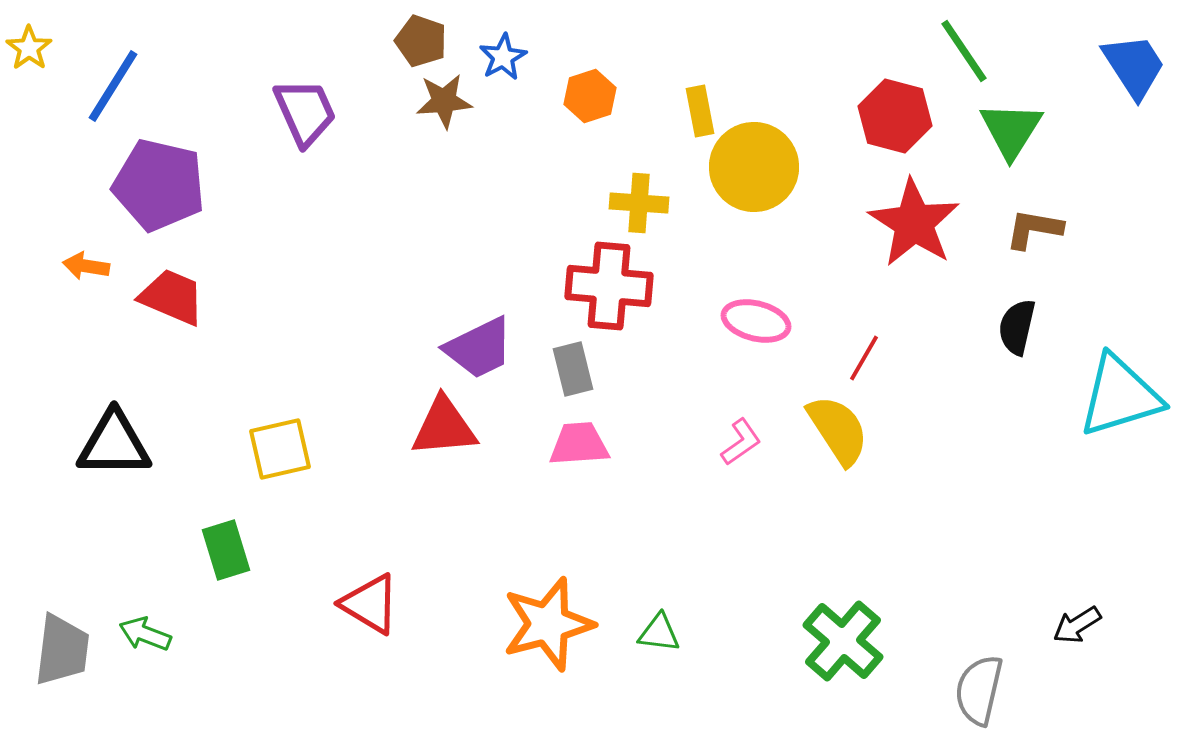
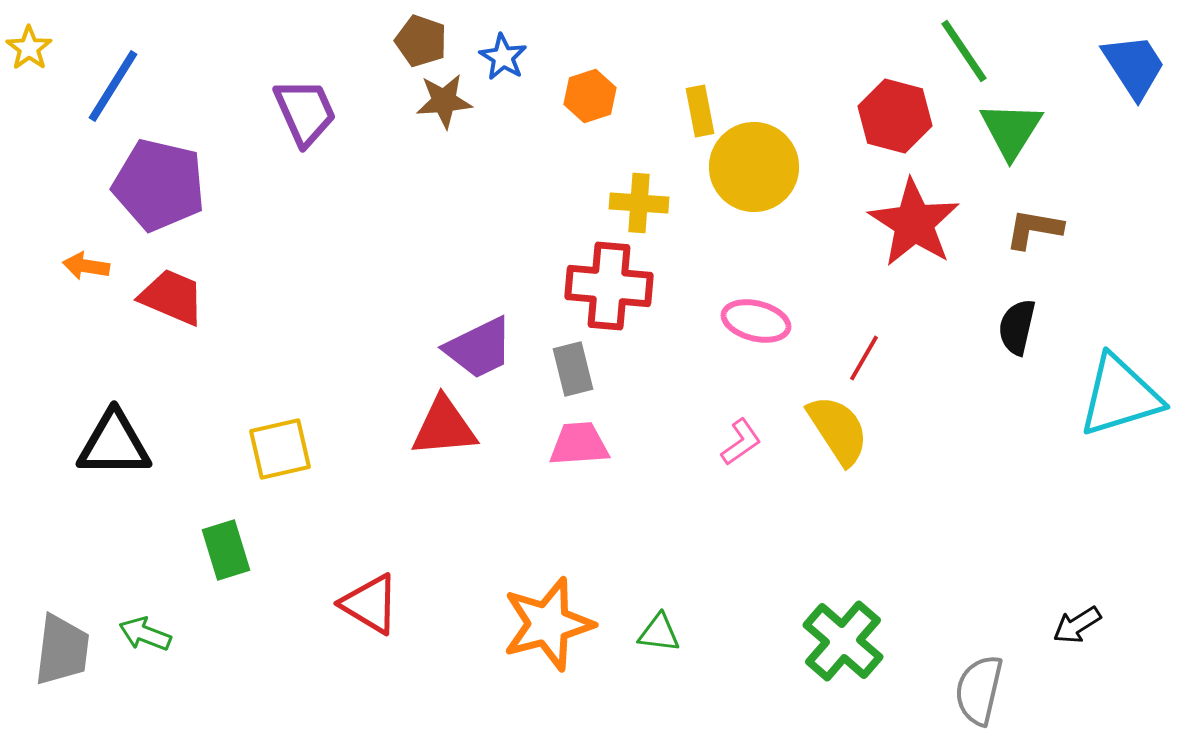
blue star at (503, 57): rotated 12 degrees counterclockwise
